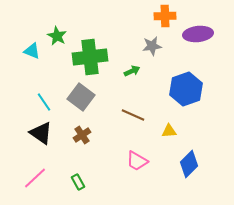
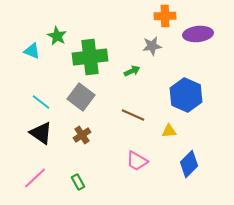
blue hexagon: moved 6 px down; rotated 16 degrees counterclockwise
cyan line: moved 3 px left; rotated 18 degrees counterclockwise
